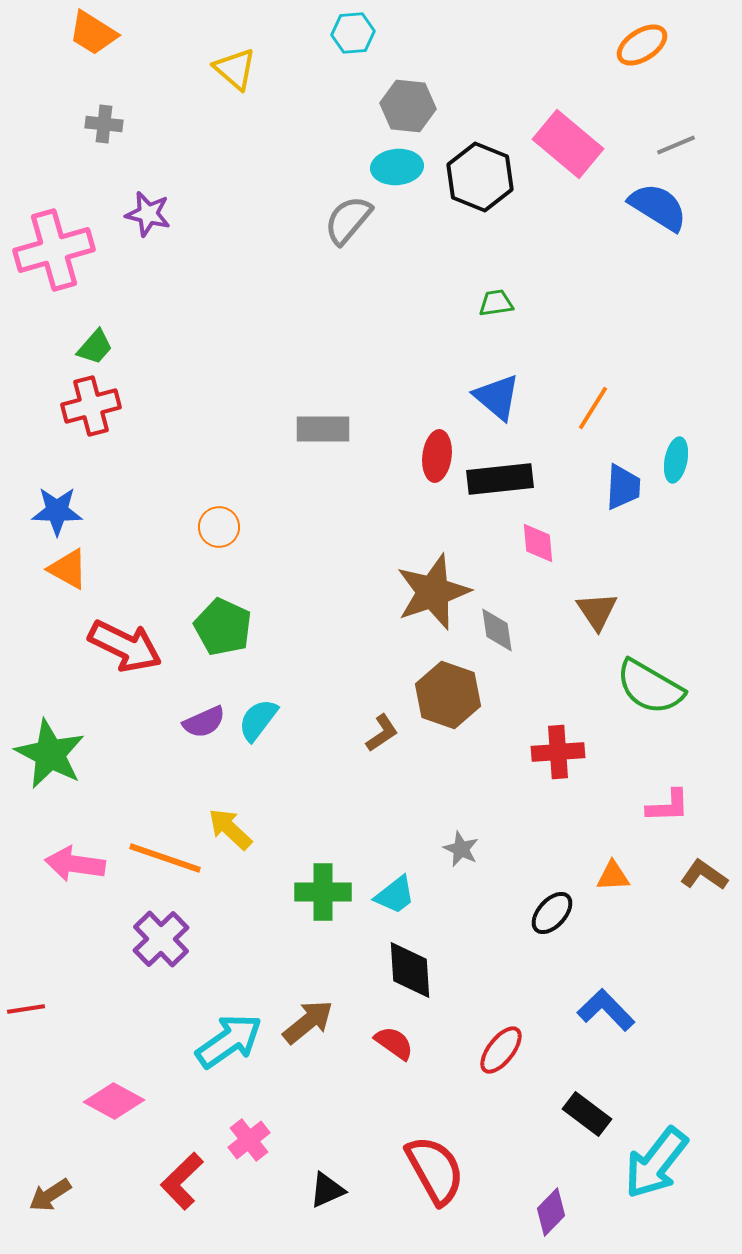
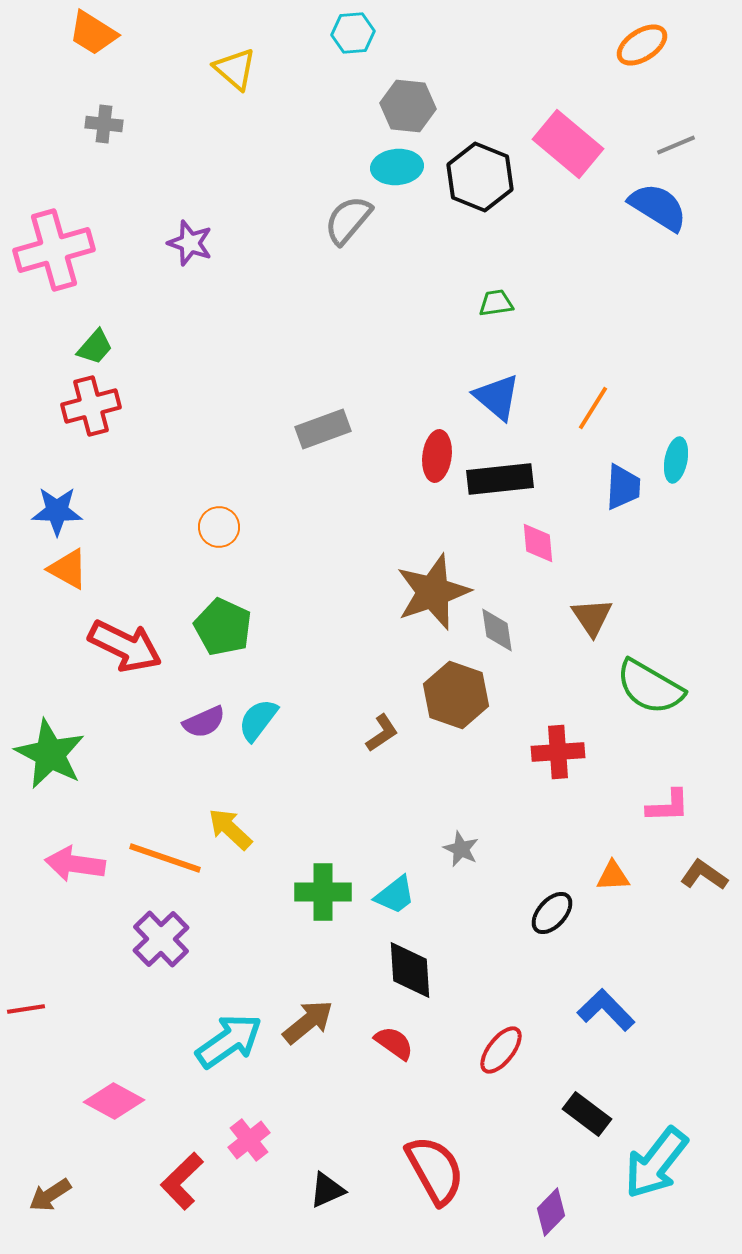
purple star at (148, 214): moved 42 px right, 29 px down; rotated 6 degrees clockwise
gray rectangle at (323, 429): rotated 20 degrees counterclockwise
brown triangle at (597, 611): moved 5 px left, 6 px down
brown hexagon at (448, 695): moved 8 px right
